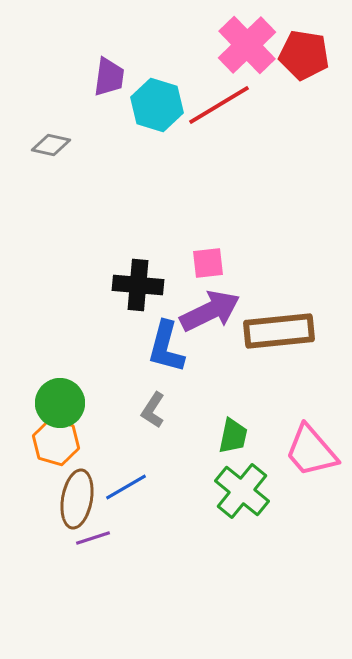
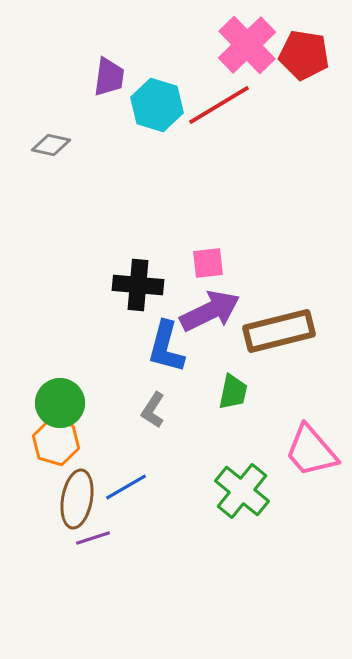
brown rectangle: rotated 8 degrees counterclockwise
green trapezoid: moved 44 px up
